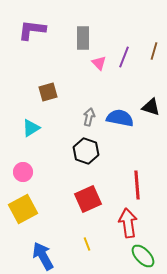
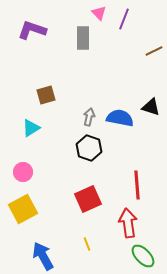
purple L-shape: rotated 12 degrees clockwise
brown line: rotated 48 degrees clockwise
purple line: moved 38 px up
pink triangle: moved 50 px up
brown square: moved 2 px left, 3 px down
black hexagon: moved 3 px right, 3 px up
